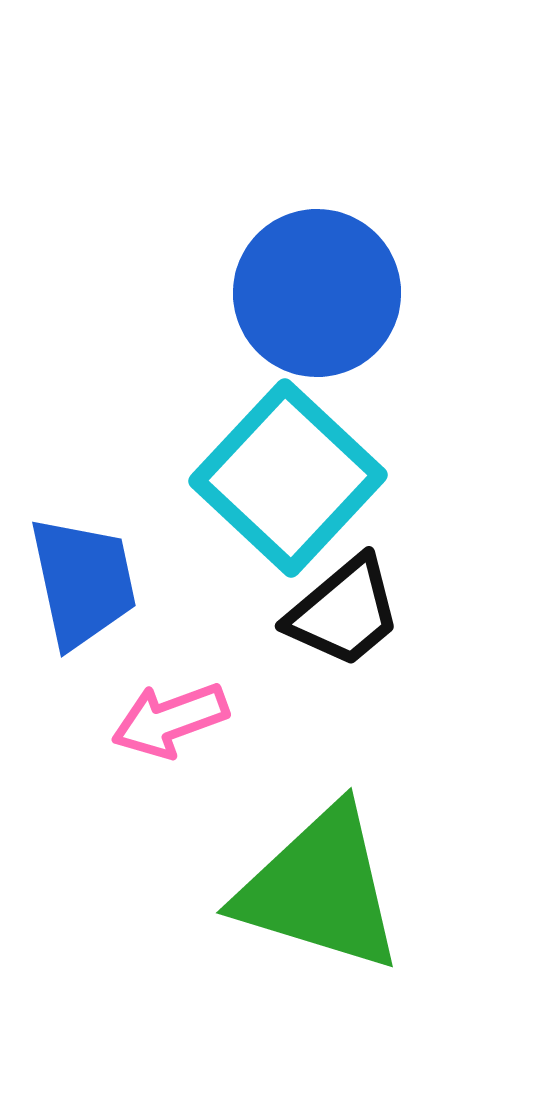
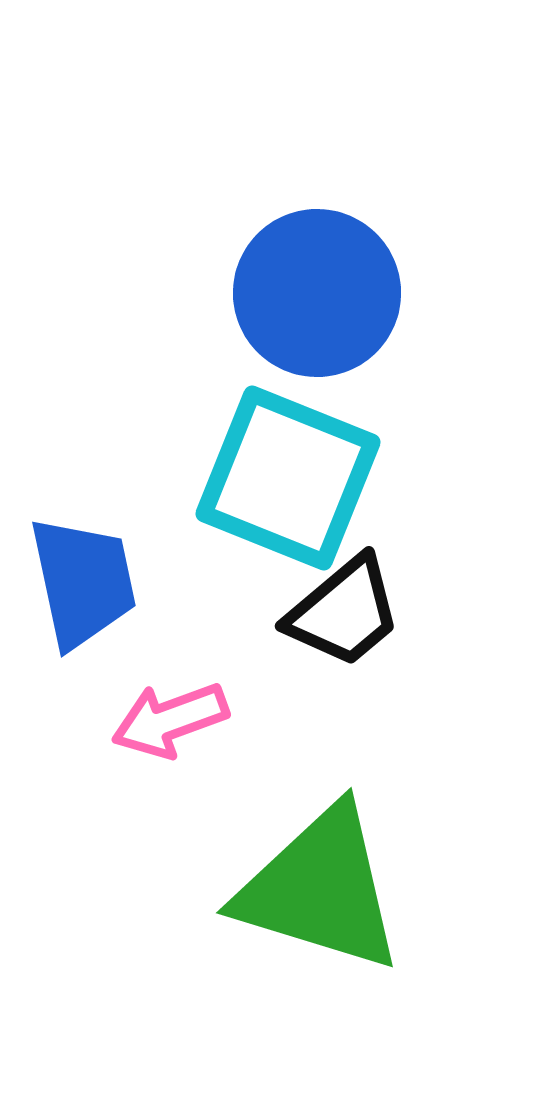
cyan square: rotated 21 degrees counterclockwise
